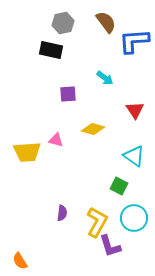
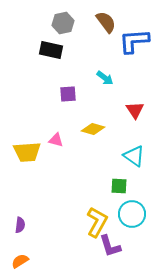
green square: rotated 24 degrees counterclockwise
purple semicircle: moved 42 px left, 12 px down
cyan circle: moved 2 px left, 4 px up
orange semicircle: rotated 90 degrees clockwise
